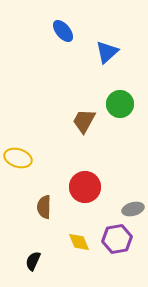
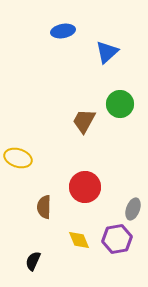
blue ellipse: rotated 60 degrees counterclockwise
gray ellipse: rotated 55 degrees counterclockwise
yellow diamond: moved 2 px up
